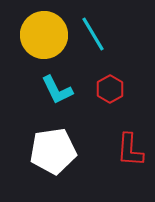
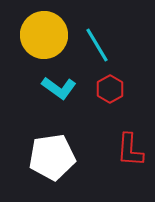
cyan line: moved 4 px right, 11 px down
cyan L-shape: moved 2 px right, 2 px up; rotated 28 degrees counterclockwise
white pentagon: moved 1 px left, 6 px down
